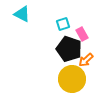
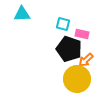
cyan triangle: rotated 30 degrees counterclockwise
cyan square: rotated 32 degrees clockwise
pink rectangle: rotated 48 degrees counterclockwise
yellow circle: moved 5 px right
